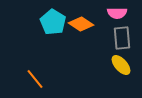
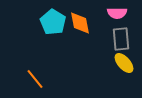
orange diamond: moved 1 px left, 1 px up; rotated 45 degrees clockwise
gray rectangle: moved 1 px left, 1 px down
yellow ellipse: moved 3 px right, 2 px up
